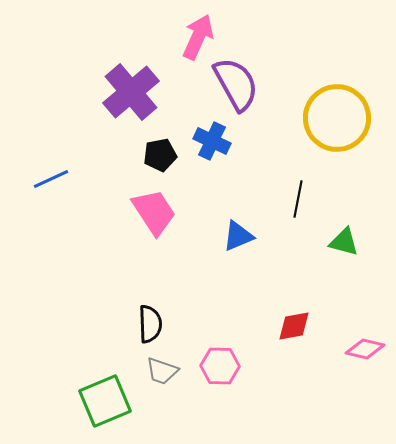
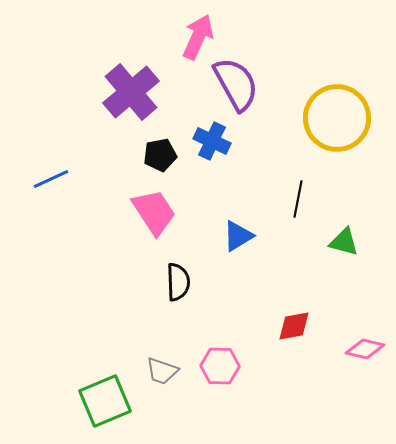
blue triangle: rotated 8 degrees counterclockwise
black semicircle: moved 28 px right, 42 px up
